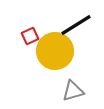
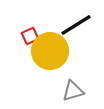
yellow circle: moved 5 px left
